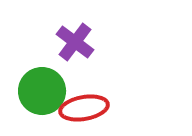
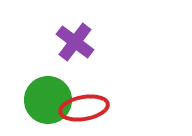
green circle: moved 6 px right, 9 px down
